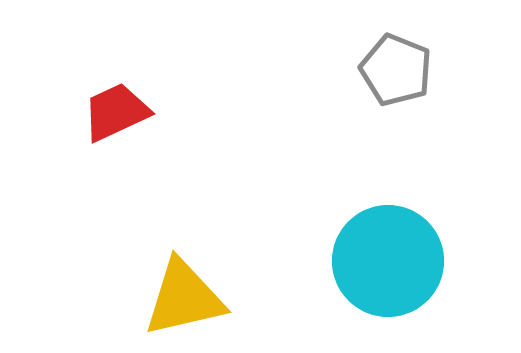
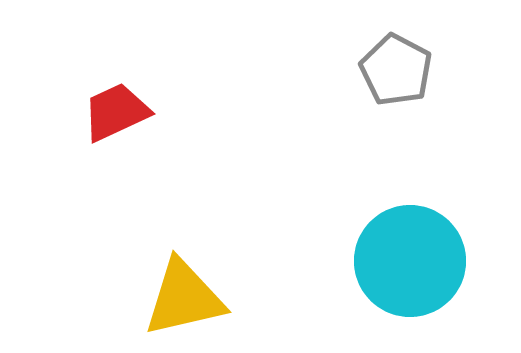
gray pentagon: rotated 6 degrees clockwise
cyan circle: moved 22 px right
